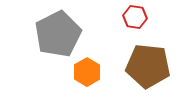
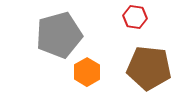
gray pentagon: moved 1 px right, 1 px down; rotated 12 degrees clockwise
brown pentagon: moved 1 px right, 2 px down
